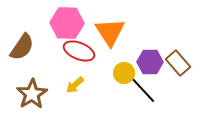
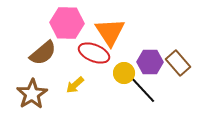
brown semicircle: moved 21 px right, 6 px down; rotated 16 degrees clockwise
red ellipse: moved 15 px right, 2 px down
